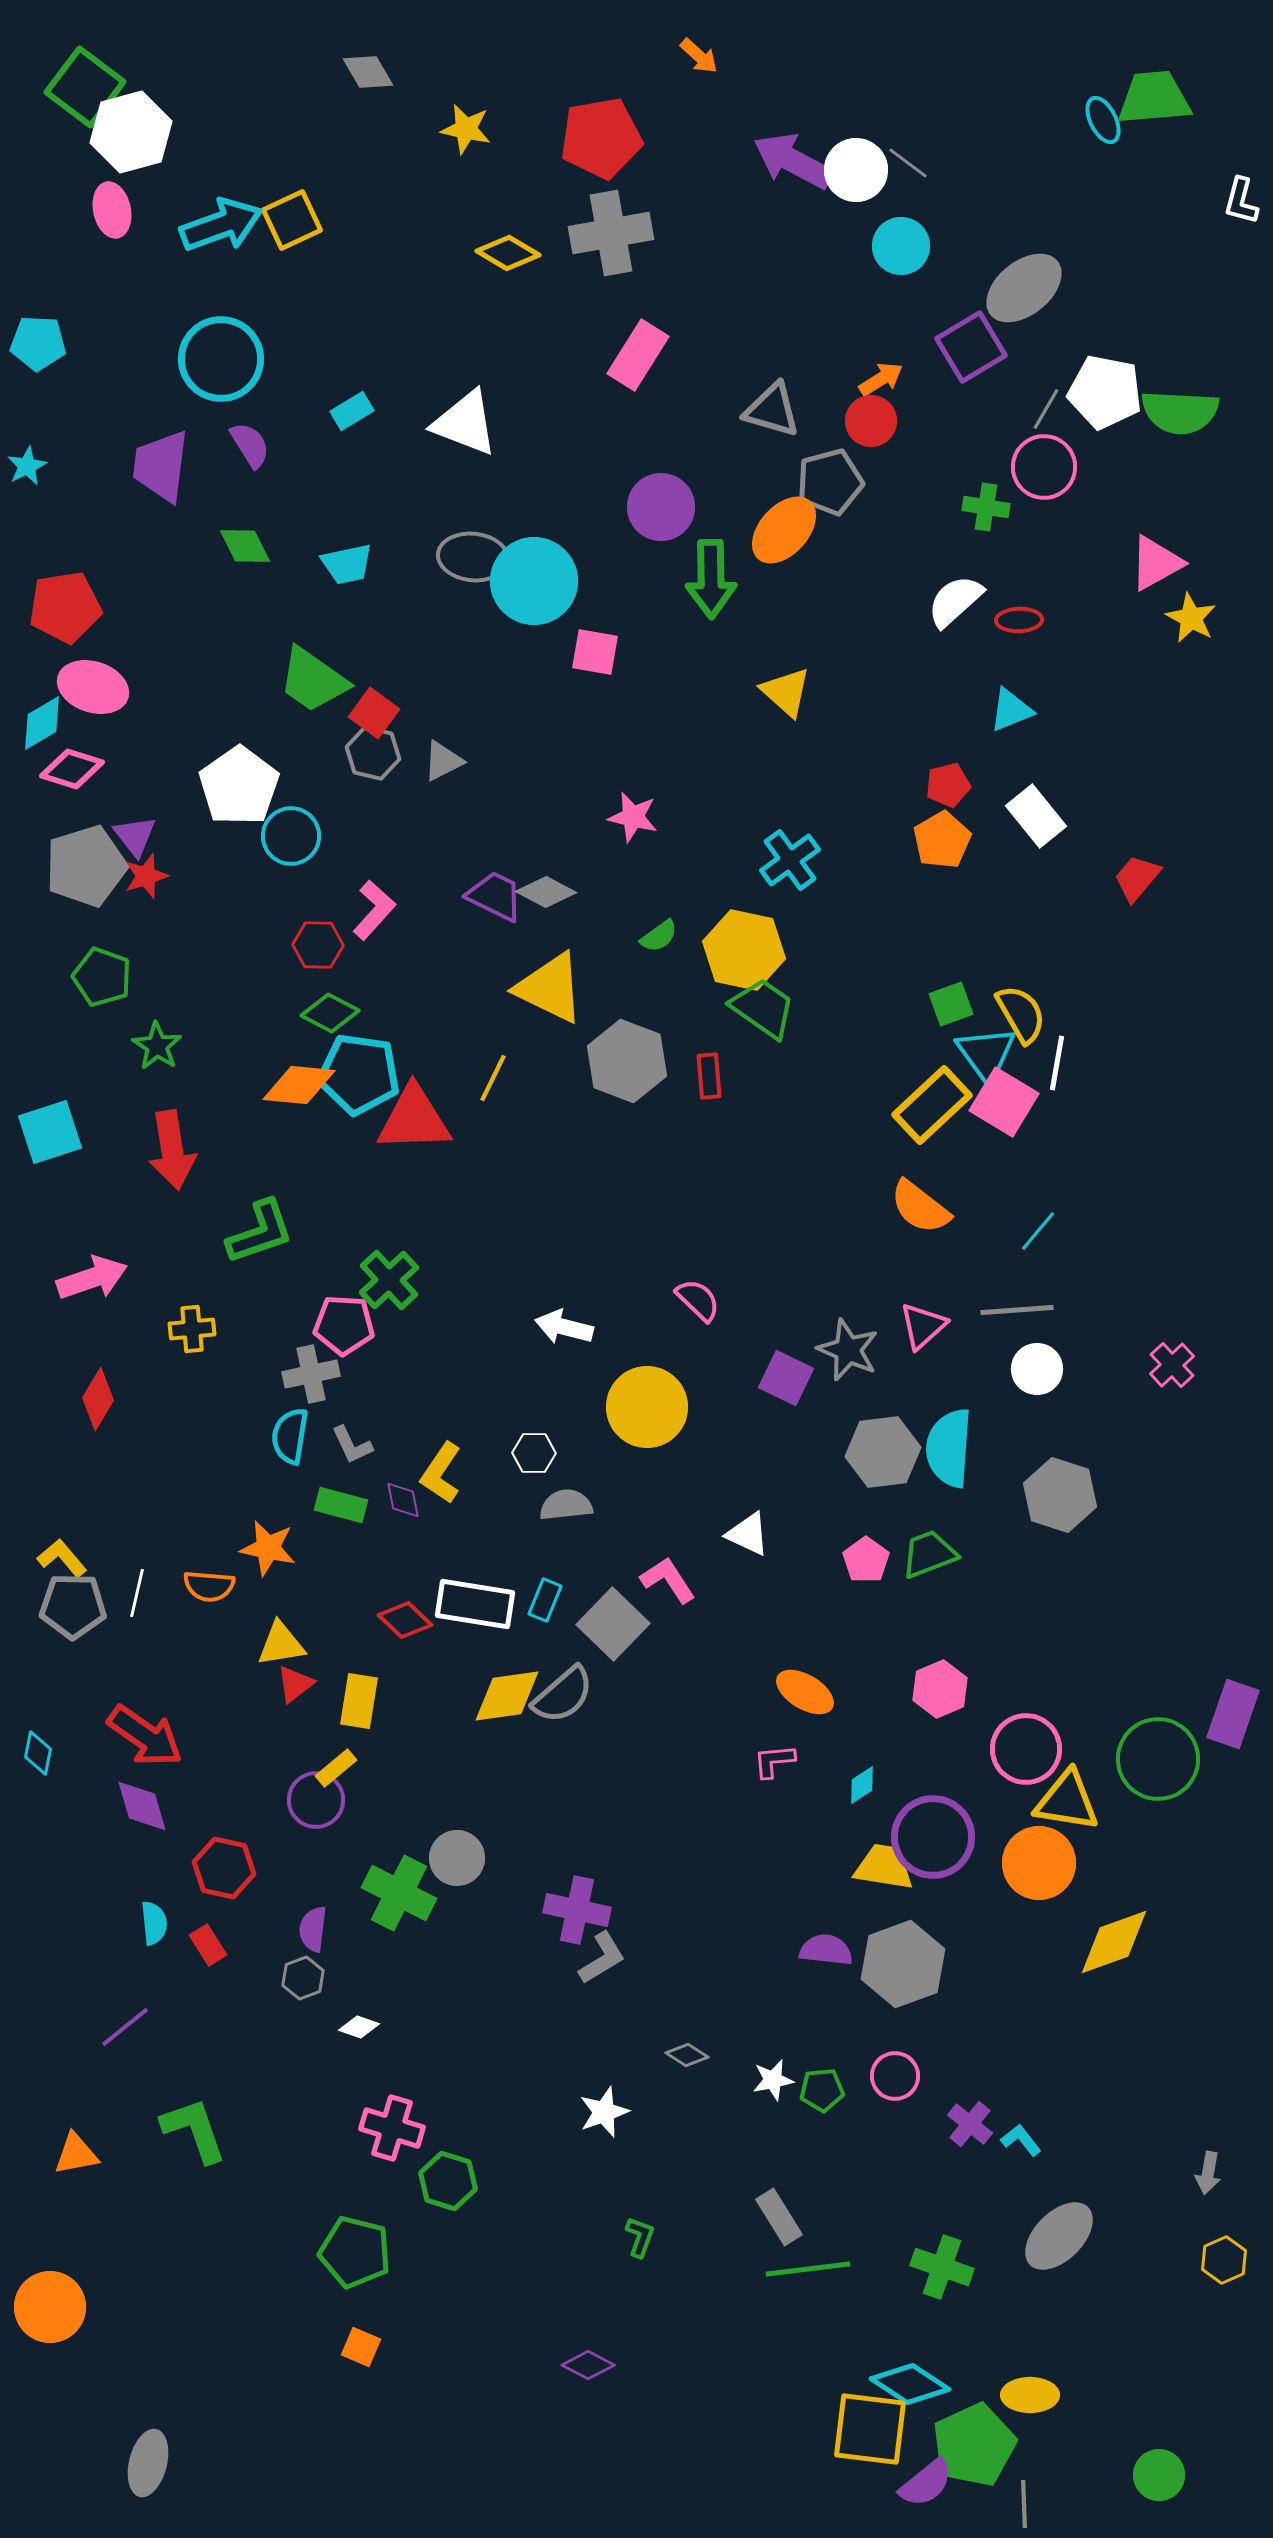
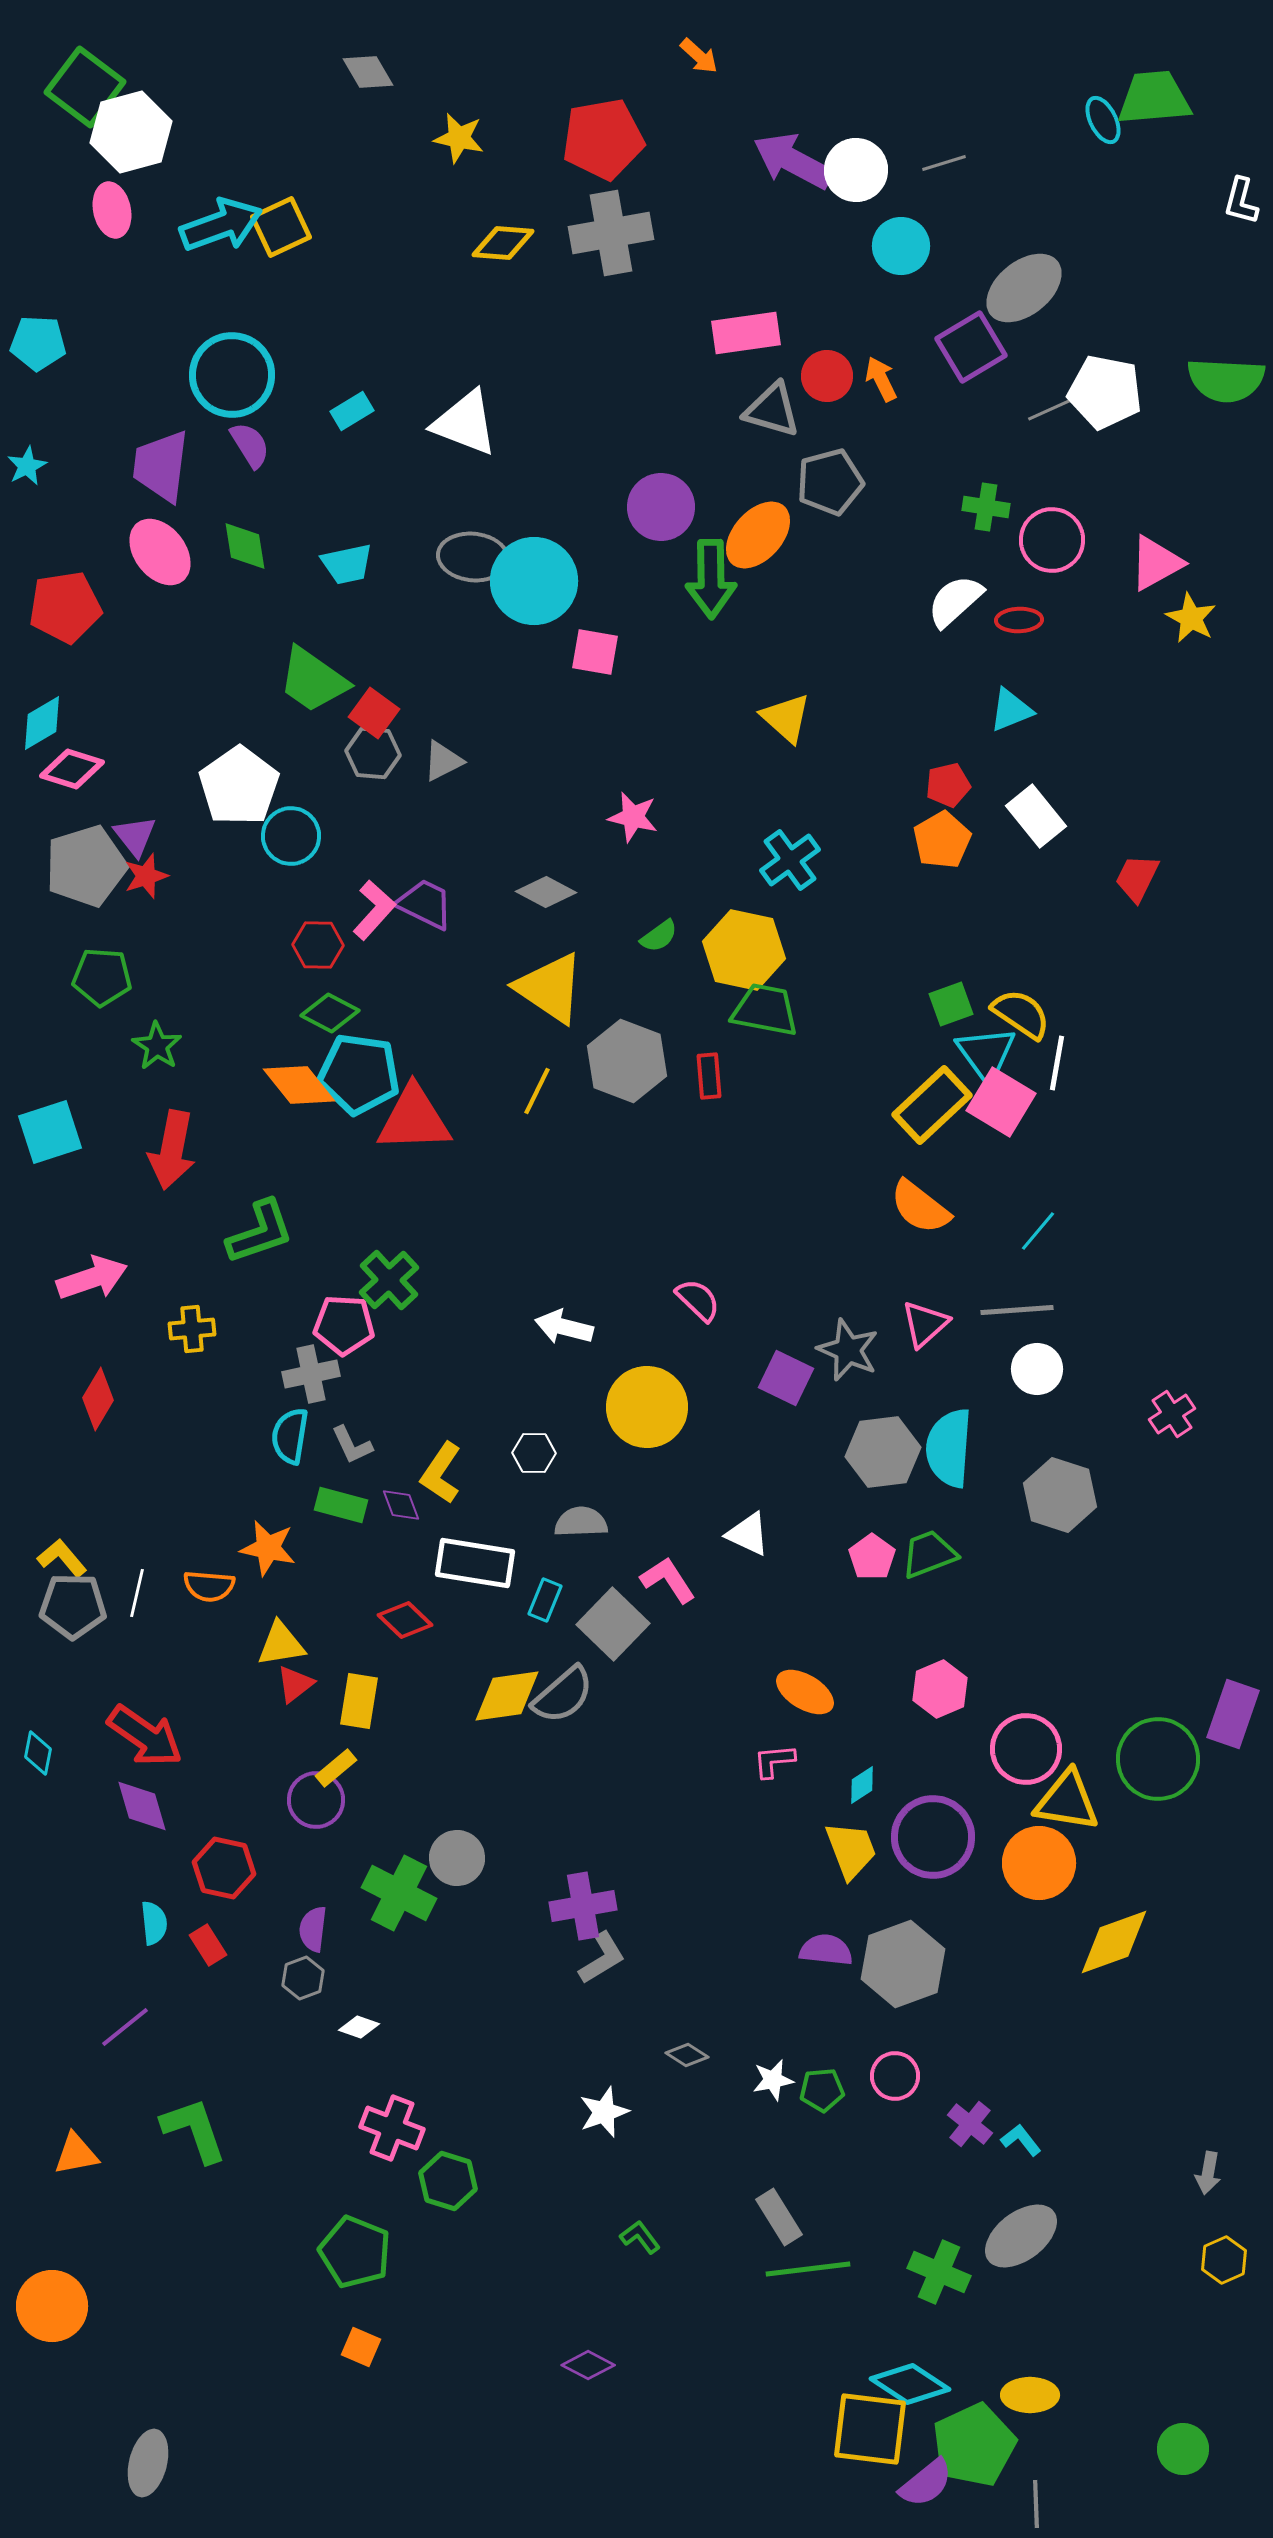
yellow star at (466, 129): moved 7 px left, 9 px down
red pentagon at (601, 138): moved 2 px right, 1 px down
gray line at (908, 163): moved 36 px right; rotated 54 degrees counterclockwise
yellow square at (292, 220): moved 11 px left, 7 px down
yellow diamond at (508, 253): moved 5 px left, 10 px up; rotated 26 degrees counterclockwise
pink rectangle at (638, 355): moved 108 px right, 22 px up; rotated 50 degrees clockwise
cyan circle at (221, 359): moved 11 px right, 16 px down
orange arrow at (881, 379): rotated 84 degrees counterclockwise
gray line at (1046, 409): moved 3 px right, 1 px down; rotated 36 degrees clockwise
green semicircle at (1180, 412): moved 46 px right, 32 px up
red circle at (871, 421): moved 44 px left, 45 px up
pink circle at (1044, 467): moved 8 px right, 73 px down
orange ellipse at (784, 530): moved 26 px left, 5 px down
green diamond at (245, 546): rotated 18 degrees clockwise
pink ellipse at (93, 687): moved 67 px right, 135 px up; rotated 34 degrees clockwise
yellow triangle at (786, 692): moved 26 px down
gray hexagon at (373, 753): rotated 8 degrees counterclockwise
red trapezoid at (1137, 878): rotated 14 degrees counterclockwise
purple trapezoid at (495, 896): moved 70 px left, 8 px down
green pentagon at (102, 977): rotated 16 degrees counterclockwise
yellow triangle at (550, 988): rotated 8 degrees clockwise
green trapezoid at (763, 1008): moved 2 px right, 2 px down; rotated 24 degrees counterclockwise
yellow semicircle at (1021, 1014): rotated 26 degrees counterclockwise
yellow line at (493, 1078): moved 44 px right, 13 px down
orange diamond at (299, 1085): rotated 46 degrees clockwise
pink square at (1004, 1102): moved 3 px left
red arrow at (172, 1150): rotated 20 degrees clockwise
pink triangle at (923, 1326): moved 2 px right, 2 px up
pink cross at (1172, 1365): moved 49 px down; rotated 9 degrees clockwise
purple diamond at (403, 1500): moved 2 px left, 5 px down; rotated 9 degrees counterclockwise
gray semicircle at (566, 1505): moved 15 px right, 17 px down; rotated 4 degrees clockwise
pink pentagon at (866, 1560): moved 6 px right, 3 px up
white rectangle at (475, 1604): moved 41 px up
yellow trapezoid at (884, 1867): moved 33 px left, 17 px up; rotated 60 degrees clockwise
purple cross at (577, 1910): moved 6 px right, 4 px up; rotated 22 degrees counterclockwise
pink cross at (392, 2128): rotated 4 degrees clockwise
gray ellipse at (1059, 2236): moved 38 px left; rotated 8 degrees clockwise
green L-shape at (640, 2237): rotated 57 degrees counterclockwise
green pentagon at (355, 2252): rotated 8 degrees clockwise
green cross at (942, 2267): moved 3 px left, 5 px down; rotated 4 degrees clockwise
orange circle at (50, 2307): moved 2 px right, 1 px up
green circle at (1159, 2475): moved 24 px right, 26 px up
gray line at (1024, 2504): moved 12 px right
